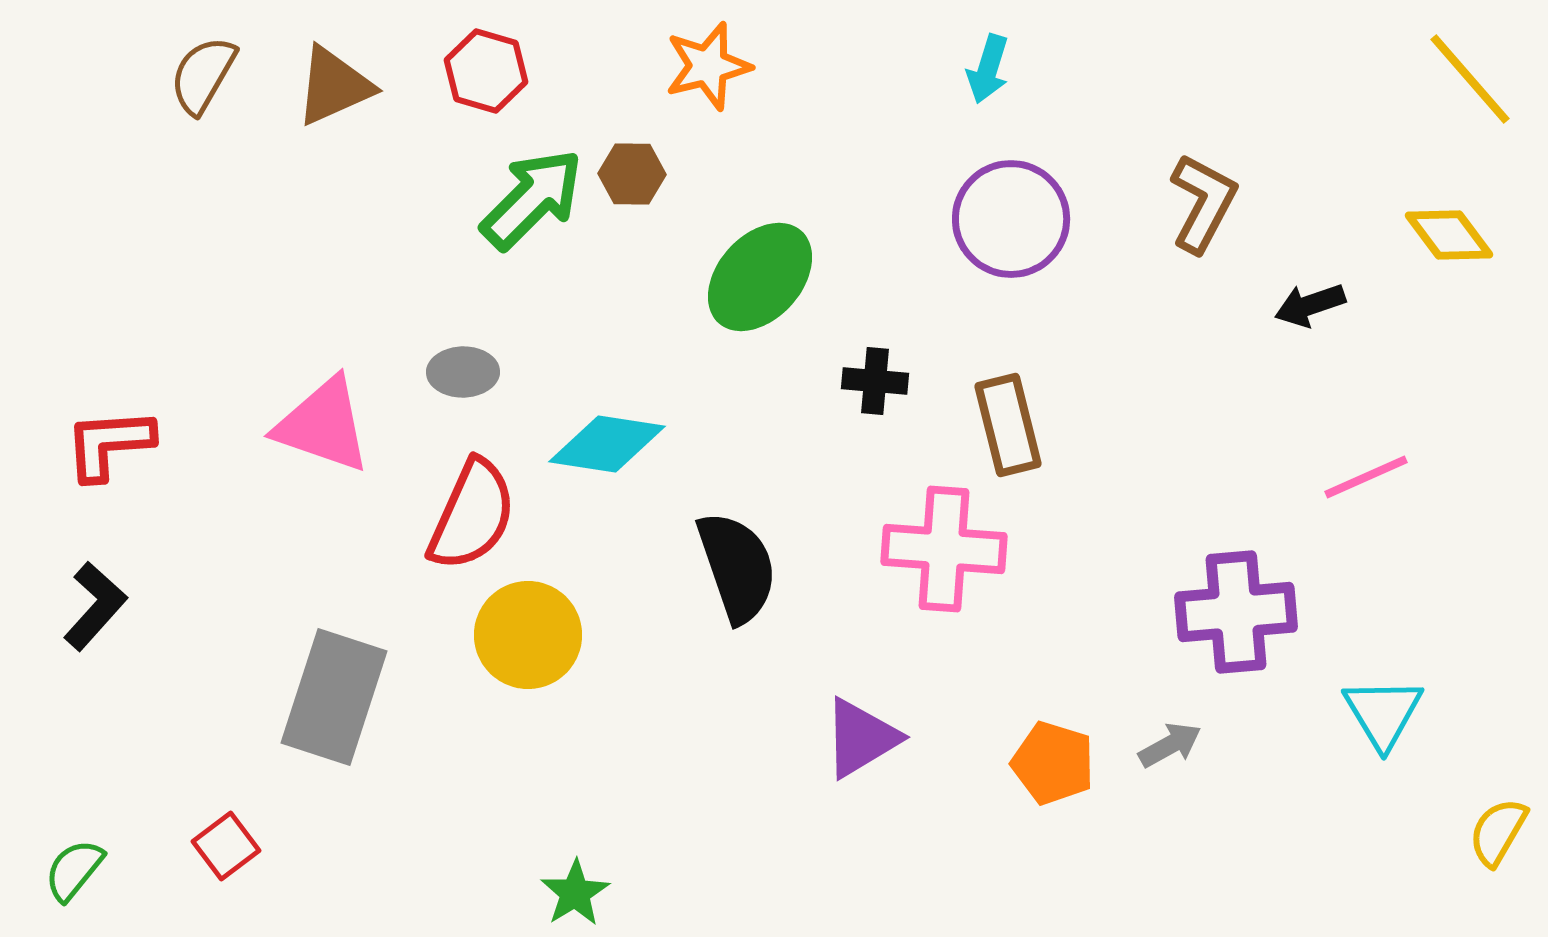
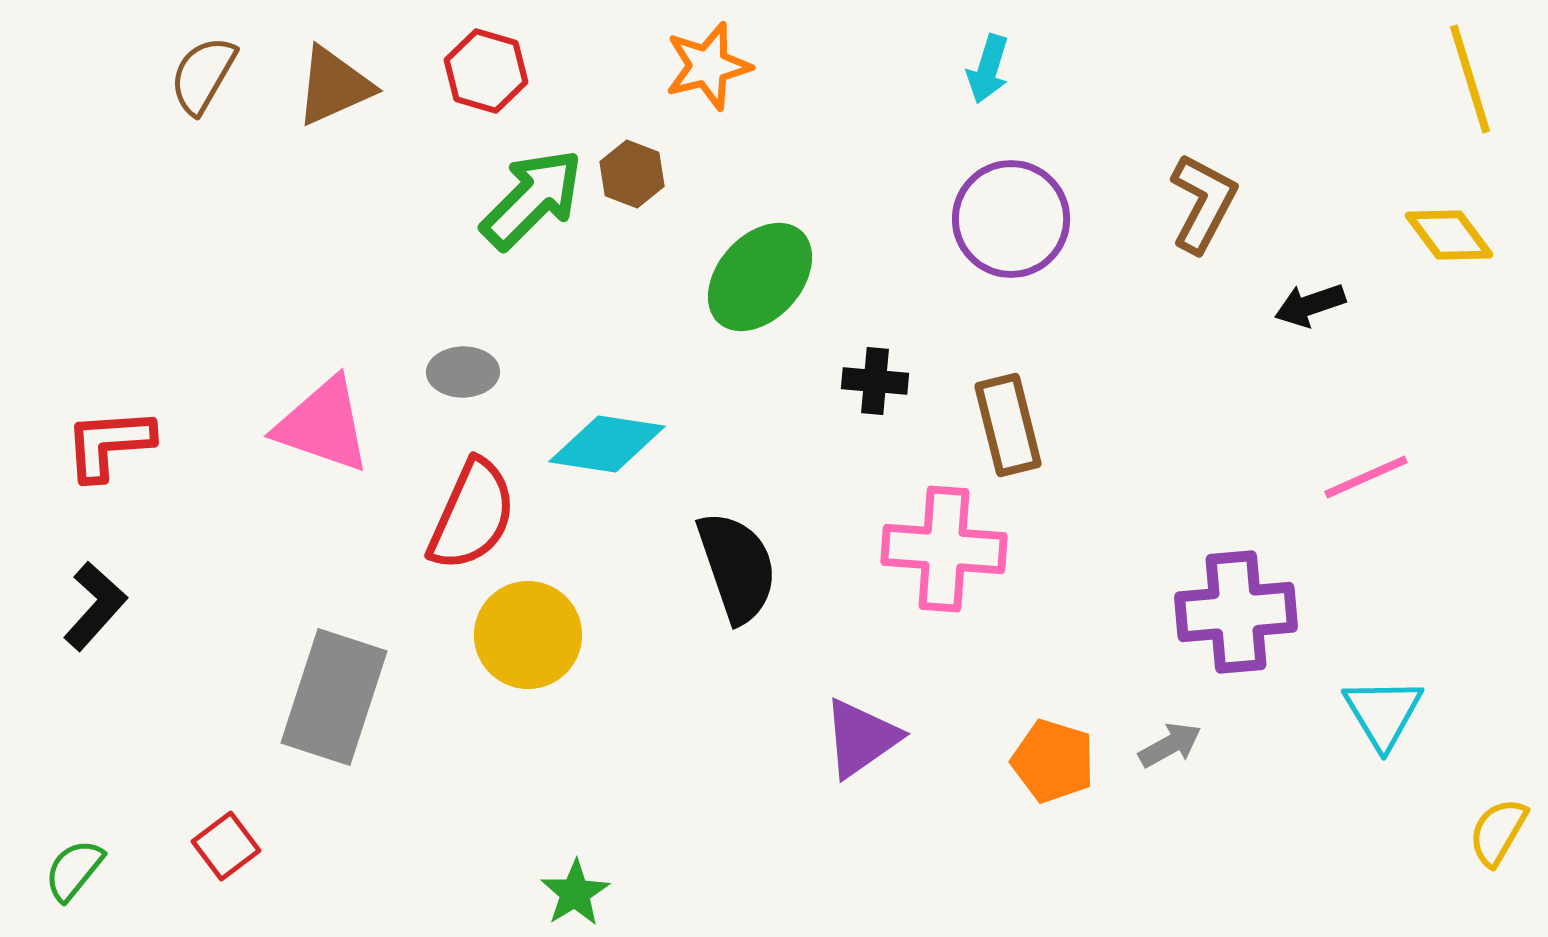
yellow line: rotated 24 degrees clockwise
brown hexagon: rotated 20 degrees clockwise
purple triangle: rotated 4 degrees counterclockwise
orange pentagon: moved 2 px up
